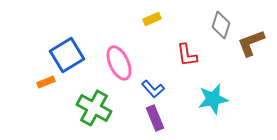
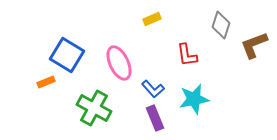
brown L-shape: moved 3 px right, 2 px down
blue square: rotated 28 degrees counterclockwise
cyan star: moved 19 px left
